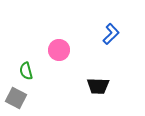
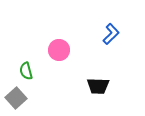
gray square: rotated 20 degrees clockwise
